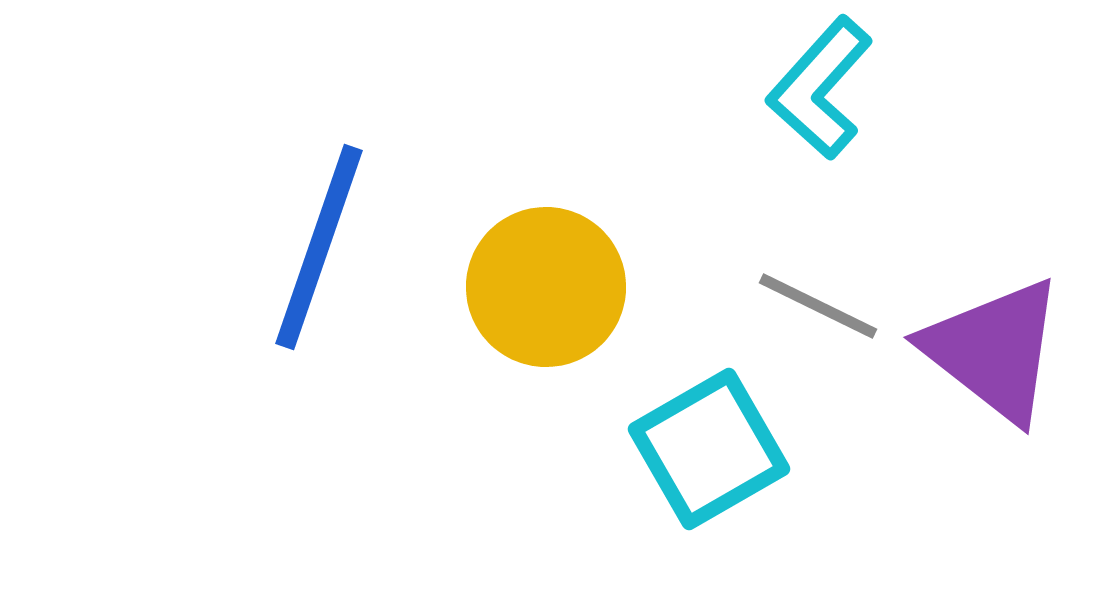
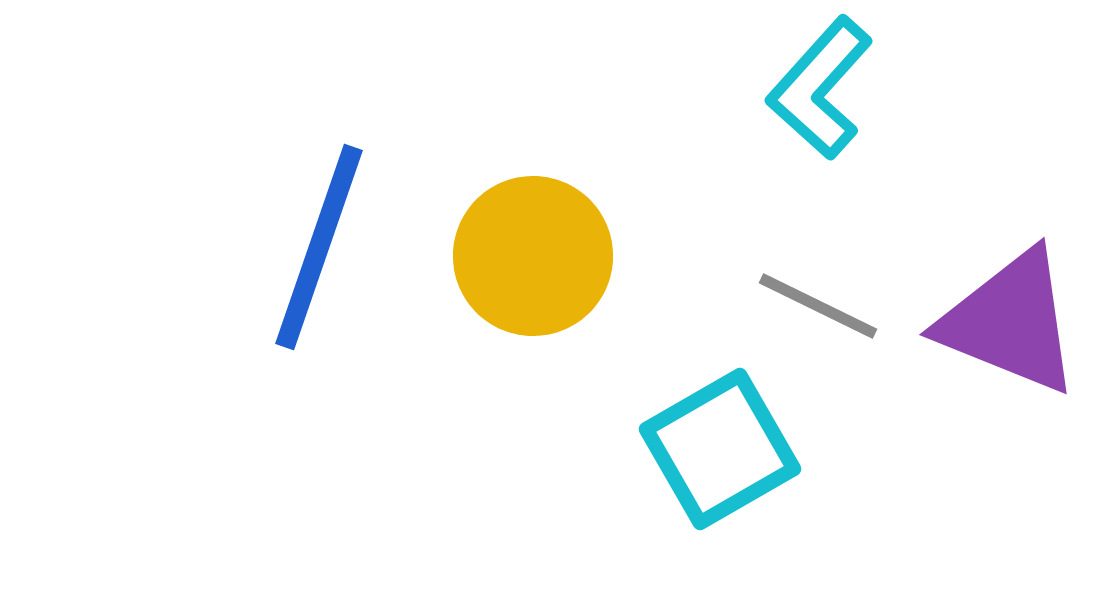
yellow circle: moved 13 px left, 31 px up
purple triangle: moved 16 px right, 28 px up; rotated 16 degrees counterclockwise
cyan square: moved 11 px right
